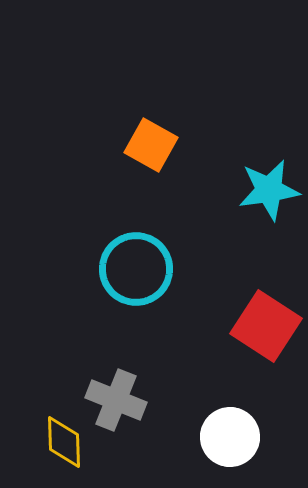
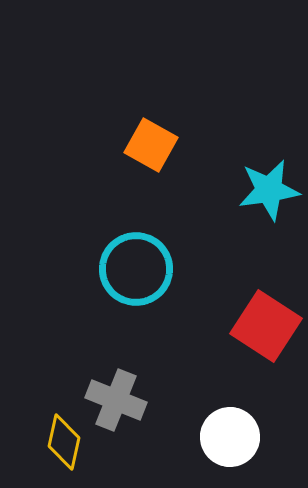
yellow diamond: rotated 14 degrees clockwise
